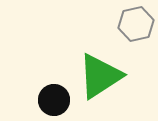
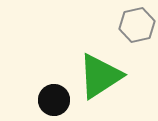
gray hexagon: moved 1 px right, 1 px down
